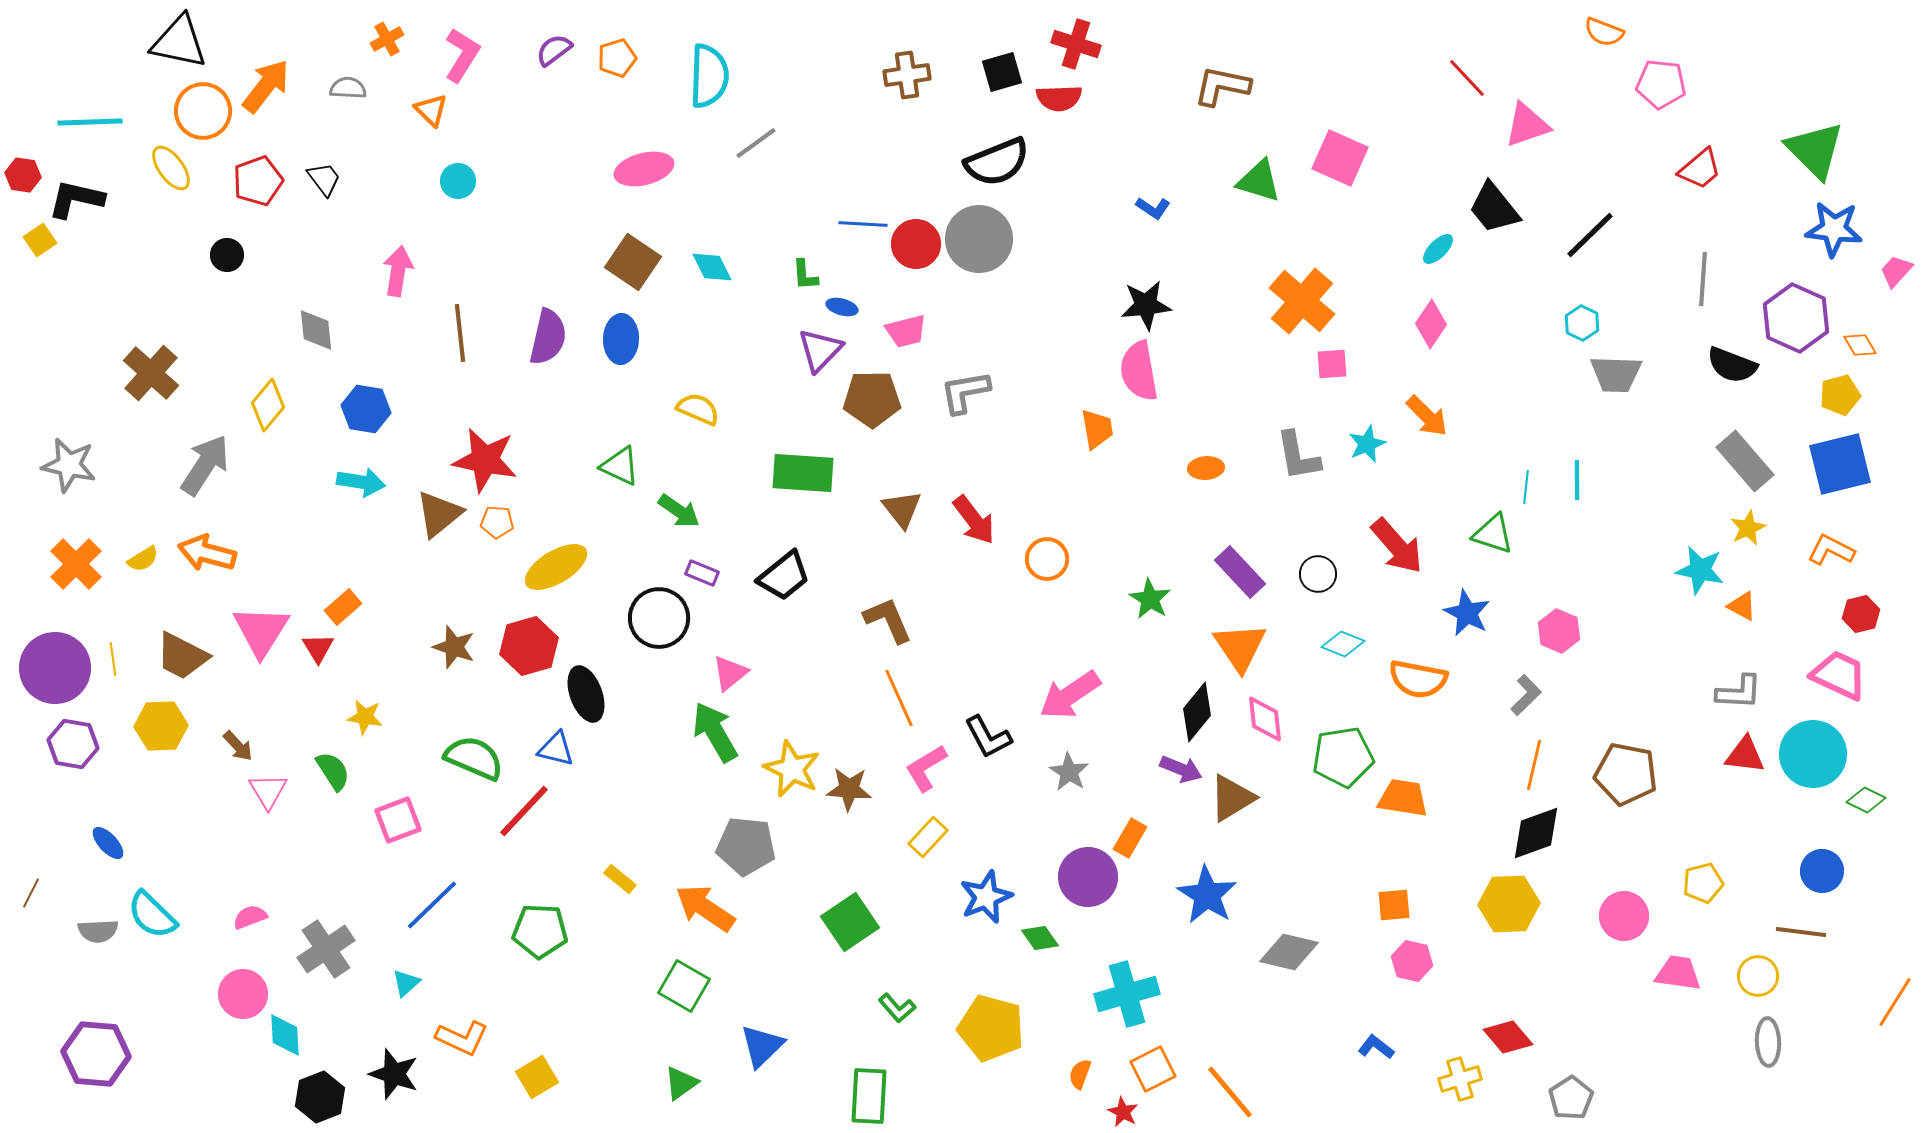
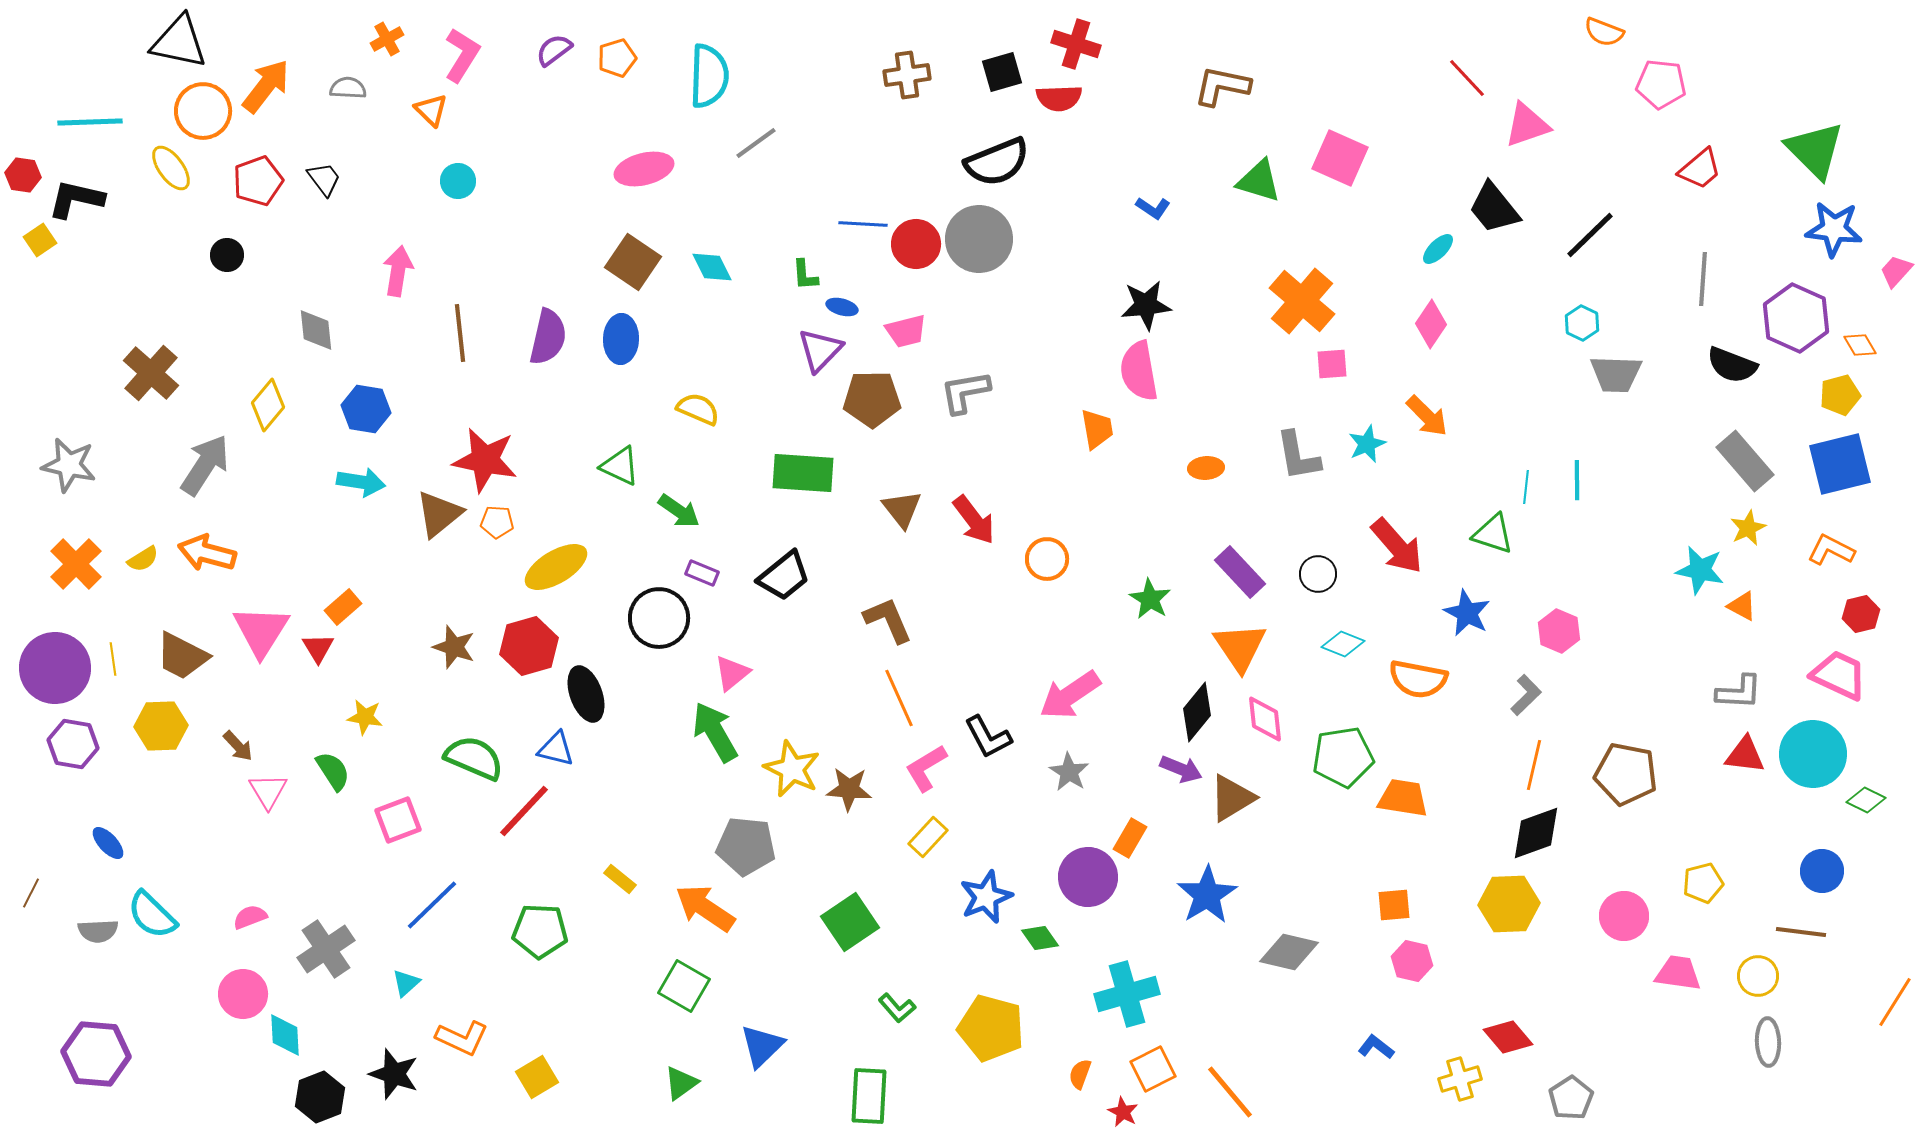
pink triangle at (730, 673): moved 2 px right
blue star at (1207, 895): rotated 8 degrees clockwise
